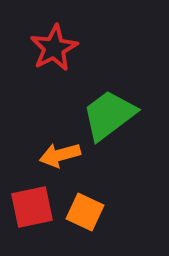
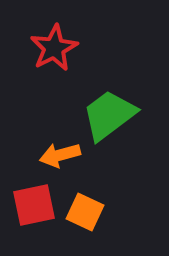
red square: moved 2 px right, 2 px up
